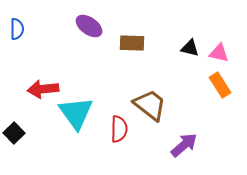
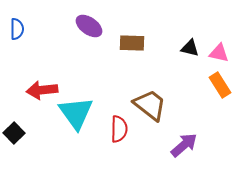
red arrow: moved 1 px left, 1 px down
